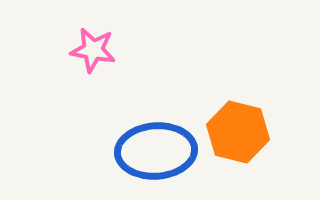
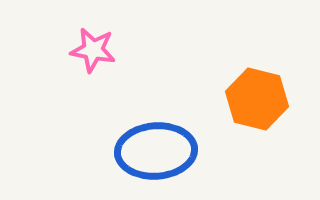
orange hexagon: moved 19 px right, 33 px up
